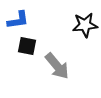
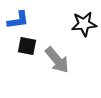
black star: moved 1 px left, 1 px up
gray arrow: moved 6 px up
